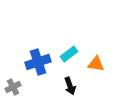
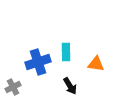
cyan rectangle: moved 3 px left, 2 px up; rotated 54 degrees counterclockwise
black arrow: rotated 12 degrees counterclockwise
